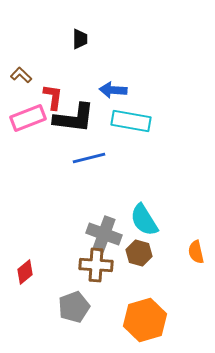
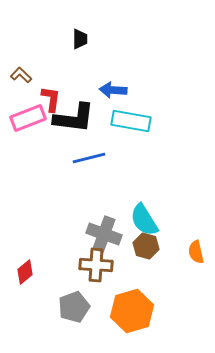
red L-shape: moved 2 px left, 2 px down
brown hexagon: moved 7 px right, 7 px up
orange hexagon: moved 13 px left, 9 px up
